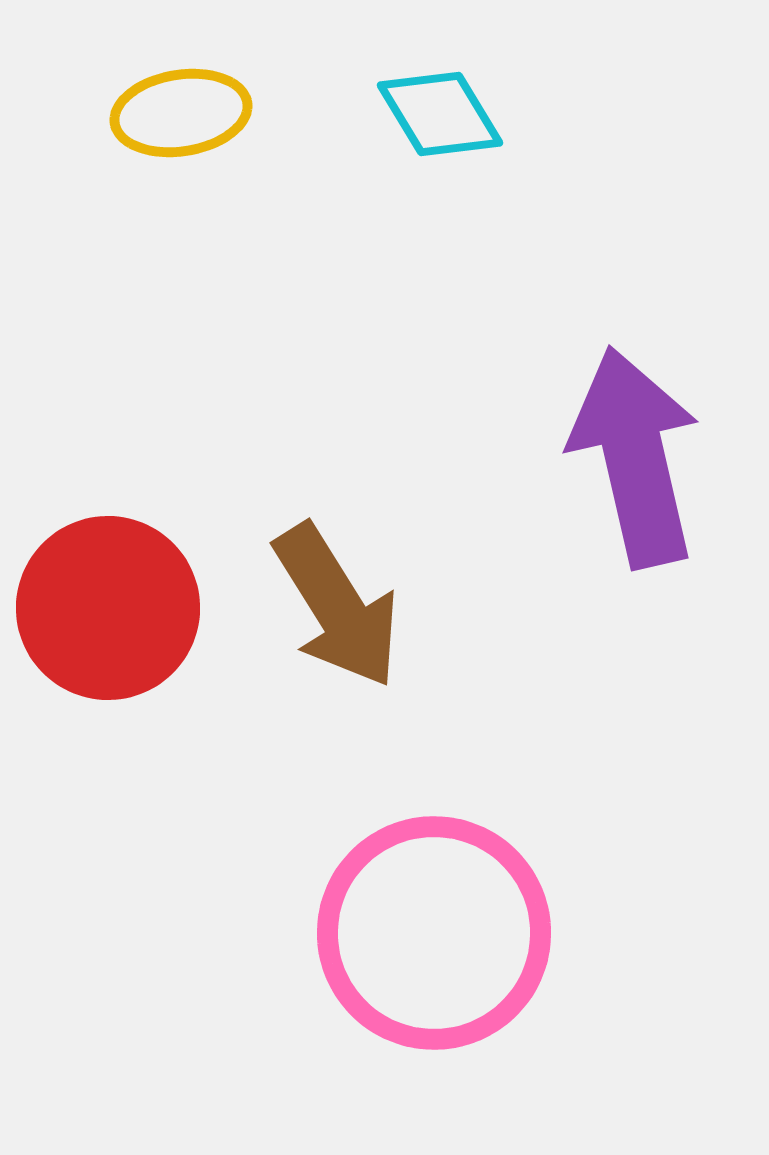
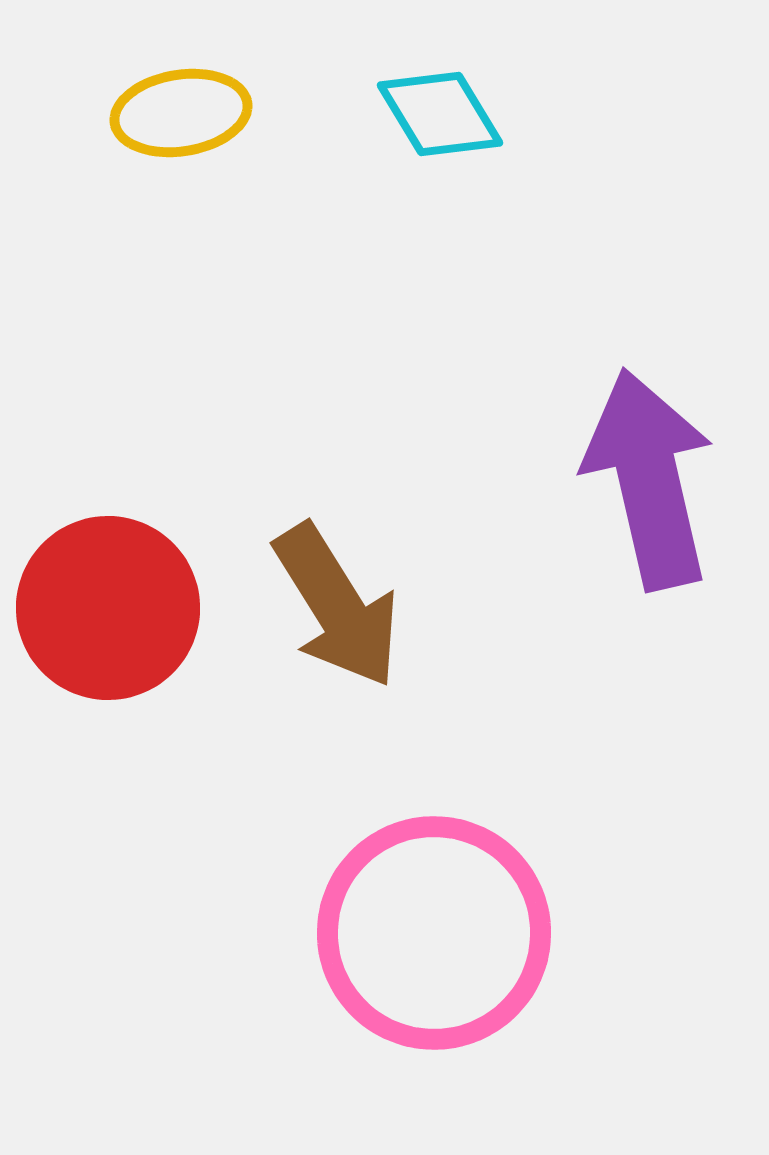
purple arrow: moved 14 px right, 22 px down
